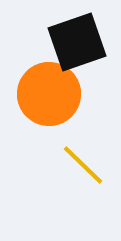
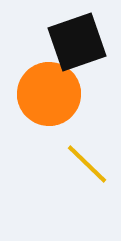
yellow line: moved 4 px right, 1 px up
